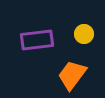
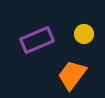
purple rectangle: rotated 16 degrees counterclockwise
